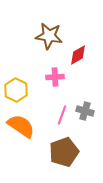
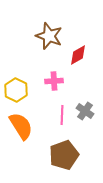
brown star: rotated 12 degrees clockwise
pink cross: moved 1 px left, 4 px down
gray cross: rotated 18 degrees clockwise
pink line: rotated 18 degrees counterclockwise
orange semicircle: rotated 24 degrees clockwise
brown pentagon: moved 3 px down
